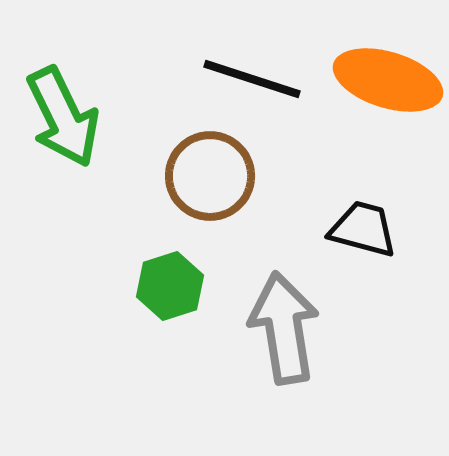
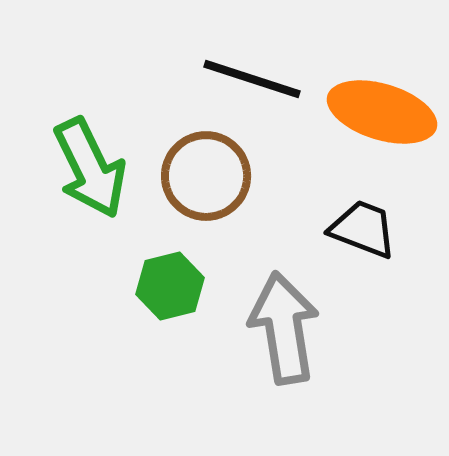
orange ellipse: moved 6 px left, 32 px down
green arrow: moved 27 px right, 51 px down
brown circle: moved 4 px left
black trapezoid: rotated 6 degrees clockwise
green hexagon: rotated 4 degrees clockwise
